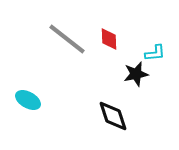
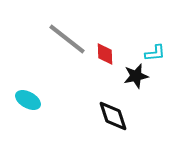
red diamond: moved 4 px left, 15 px down
black star: moved 2 px down
